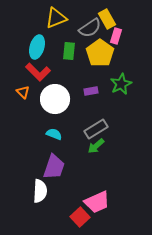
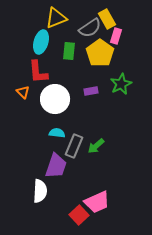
cyan ellipse: moved 4 px right, 5 px up
red L-shape: rotated 40 degrees clockwise
gray rectangle: moved 22 px left, 17 px down; rotated 35 degrees counterclockwise
cyan semicircle: moved 3 px right, 1 px up; rotated 14 degrees counterclockwise
purple trapezoid: moved 2 px right, 1 px up
red square: moved 1 px left, 2 px up
